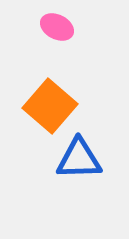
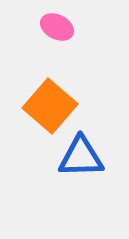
blue triangle: moved 2 px right, 2 px up
